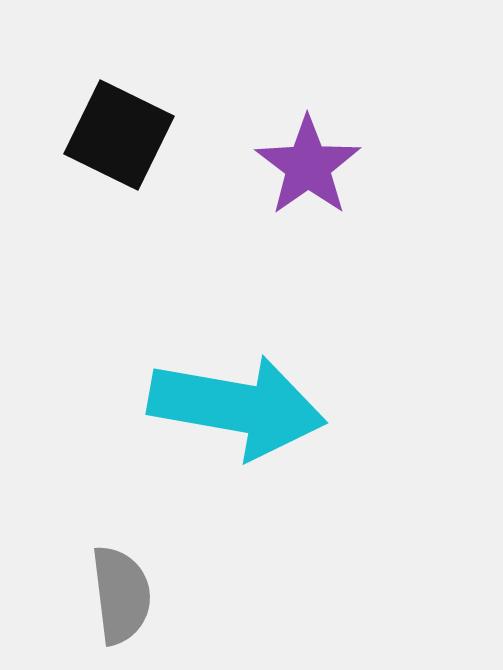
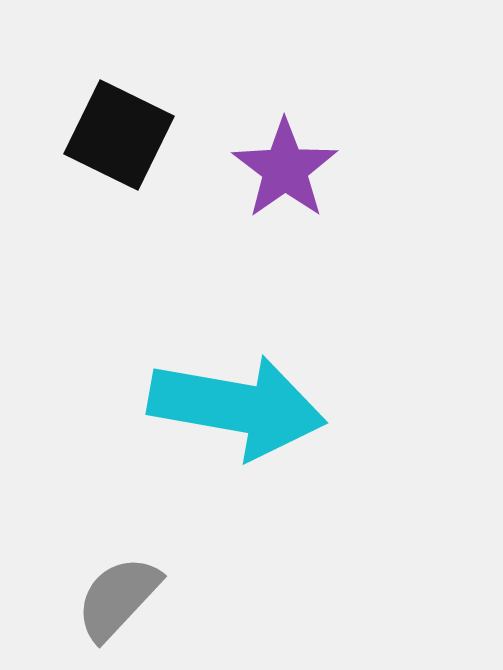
purple star: moved 23 px left, 3 px down
gray semicircle: moved 3 px left, 3 px down; rotated 130 degrees counterclockwise
